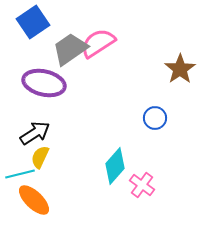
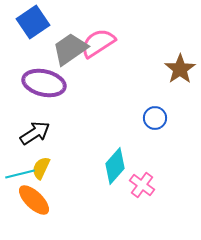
yellow semicircle: moved 1 px right, 11 px down
